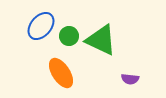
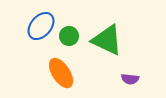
green triangle: moved 6 px right
